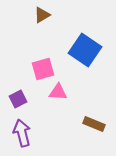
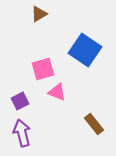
brown triangle: moved 3 px left, 1 px up
pink triangle: moved 1 px left; rotated 18 degrees clockwise
purple square: moved 2 px right, 2 px down
brown rectangle: rotated 30 degrees clockwise
